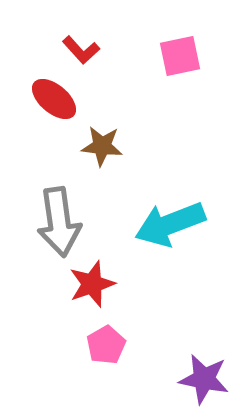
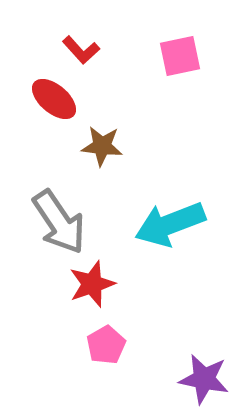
gray arrow: rotated 26 degrees counterclockwise
